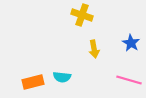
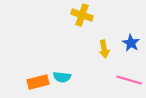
yellow arrow: moved 10 px right
orange rectangle: moved 5 px right
